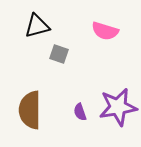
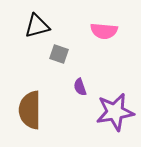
pink semicircle: moved 1 px left; rotated 12 degrees counterclockwise
purple star: moved 3 px left, 5 px down
purple semicircle: moved 25 px up
